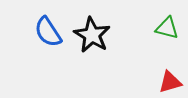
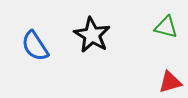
green triangle: moved 1 px left, 1 px up
blue semicircle: moved 13 px left, 14 px down
